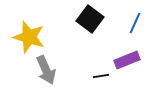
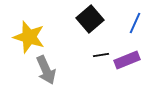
black square: rotated 12 degrees clockwise
black line: moved 21 px up
